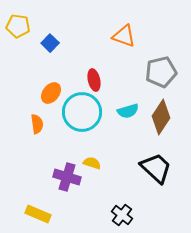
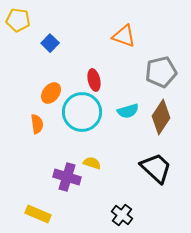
yellow pentagon: moved 6 px up
